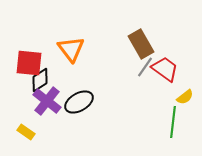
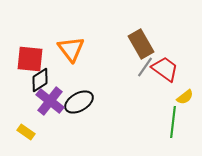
red square: moved 1 px right, 4 px up
purple cross: moved 3 px right
